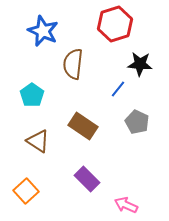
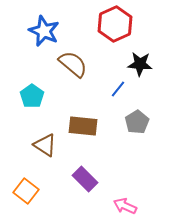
red hexagon: rotated 8 degrees counterclockwise
blue star: moved 1 px right
brown semicircle: rotated 124 degrees clockwise
cyan pentagon: moved 1 px down
gray pentagon: rotated 15 degrees clockwise
brown rectangle: rotated 28 degrees counterclockwise
brown triangle: moved 7 px right, 4 px down
purple rectangle: moved 2 px left
orange square: rotated 10 degrees counterclockwise
pink arrow: moved 1 px left, 1 px down
